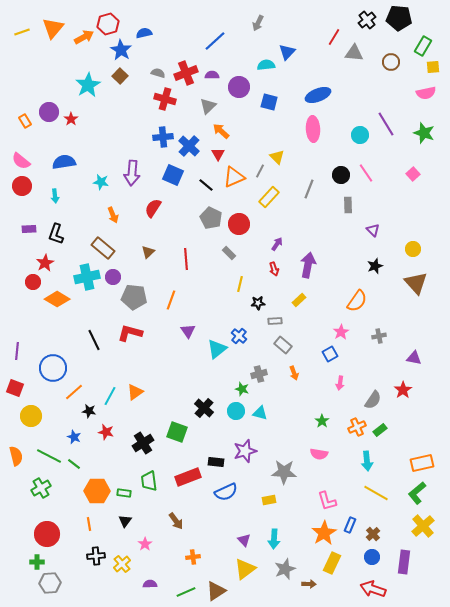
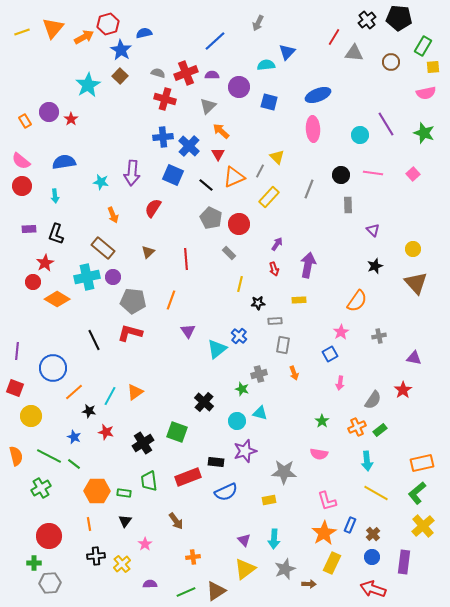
pink line at (366, 173): moved 7 px right; rotated 48 degrees counterclockwise
gray pentagon at (134, 297): moved 1 px left, 4 px down
yellow rectangle at (299, 300): rotated 40 degrees clockwise
gray rectangle at (283, 345): rotated 60 degrees clockwise
black cross at (204, 408): moved 6 px up
cyan circle at (236, 411): moved 1 px right, 10 px down
red circle at (47, 534): moved 2 px right, 2 px down
green cross at (37, 562): moved 3 px left, 1 px down
